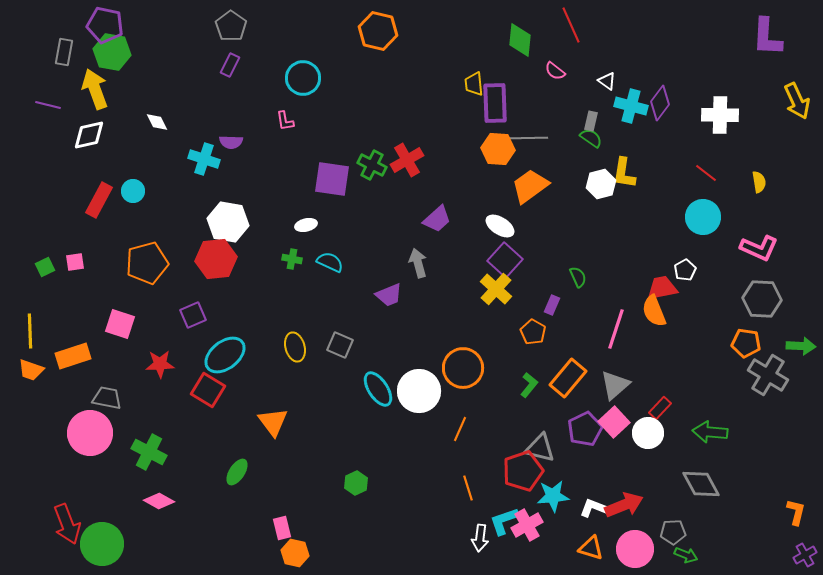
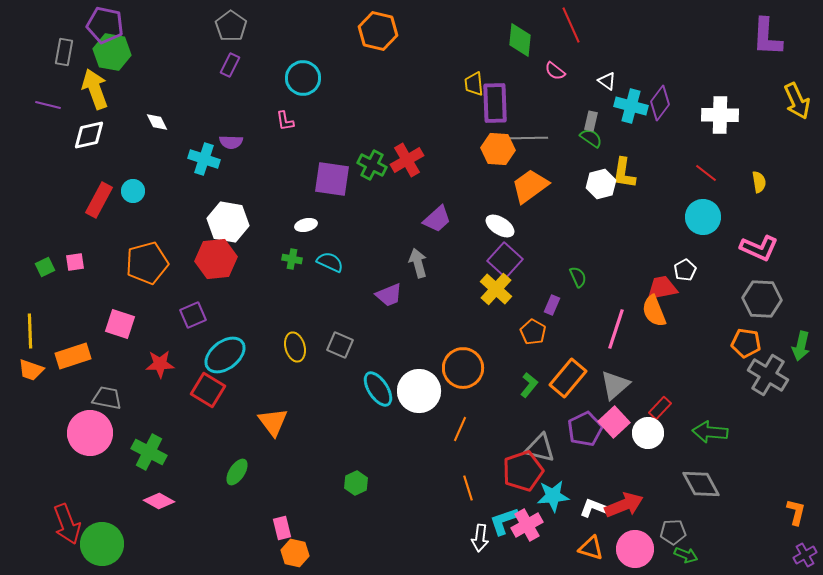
green arrow at (801, 346): rotated 100 degrees clockwise
